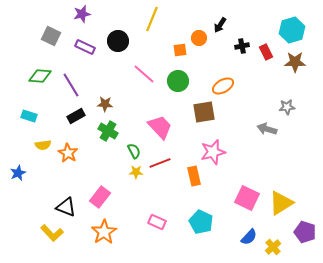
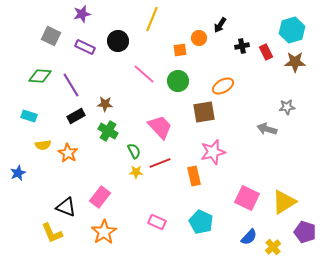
yellow triangle at (281, 203): moved 3 px right, 1 px up
yellow L-shape at (52, 233): rotated 20 degrees clockwise
